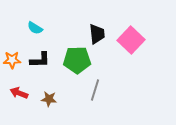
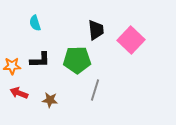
cyan semicircle: moved 5 px up; rotated 42 degrees clockwise
black trapezoid: moved 1 px left, 4 px up
orange star: moved 6 px down
brown star: moved 1 px right, 1 px down
